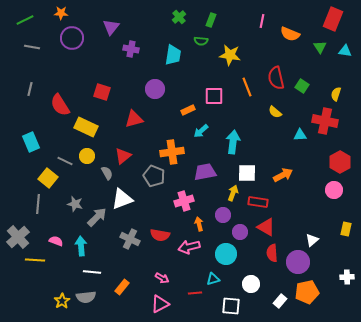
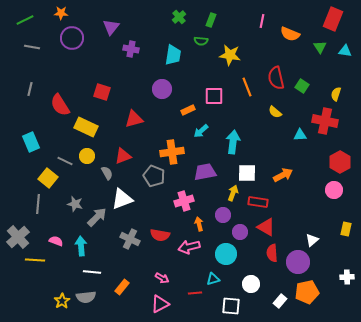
purple circle at (155, 89): moved 7 px right
red triangle at (123, 156): rotated 18 degrees clockwise
